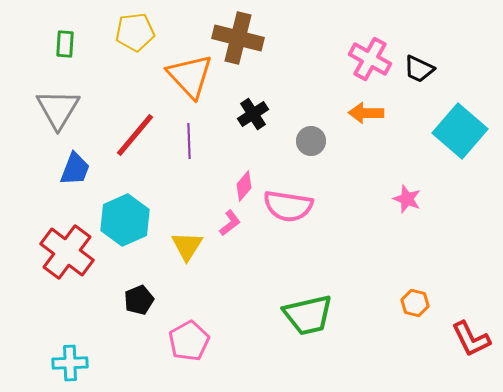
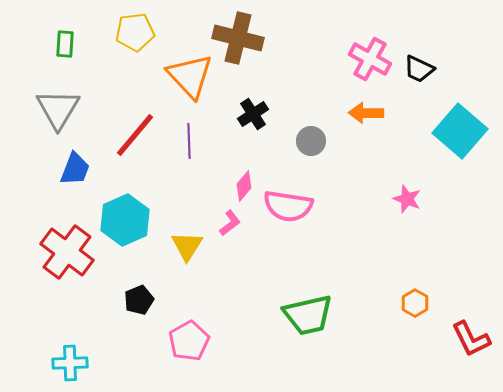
orange hexagon: rotated 16 degrees clockwise
